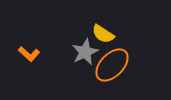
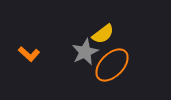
yellow semicircle: rotated 70 degrees counterclockwise
